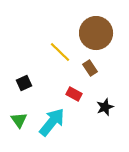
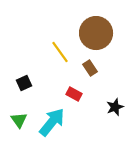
yellow line: rotated 10 degrees clockwise
black star: moved 10 px right
